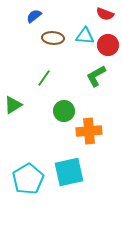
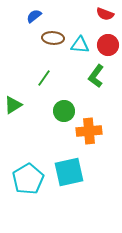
cyan triangle: moved 5 px left, 9 px down
green L-shape: rotated 25 degrees counterclockwise
